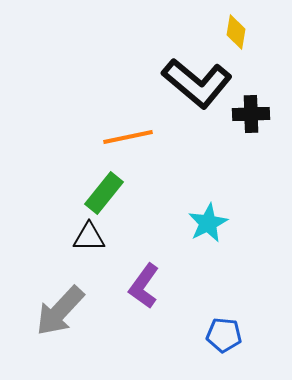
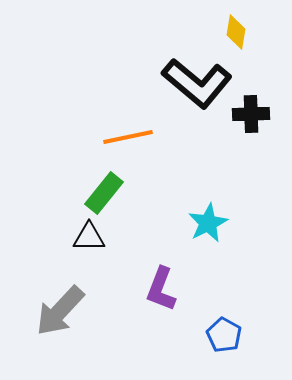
purple L-shape: moved 17 px right, 3 px down; rotated 15 degrees counterclockwise
blue pentagon: rotated 24 degrees clockwise
